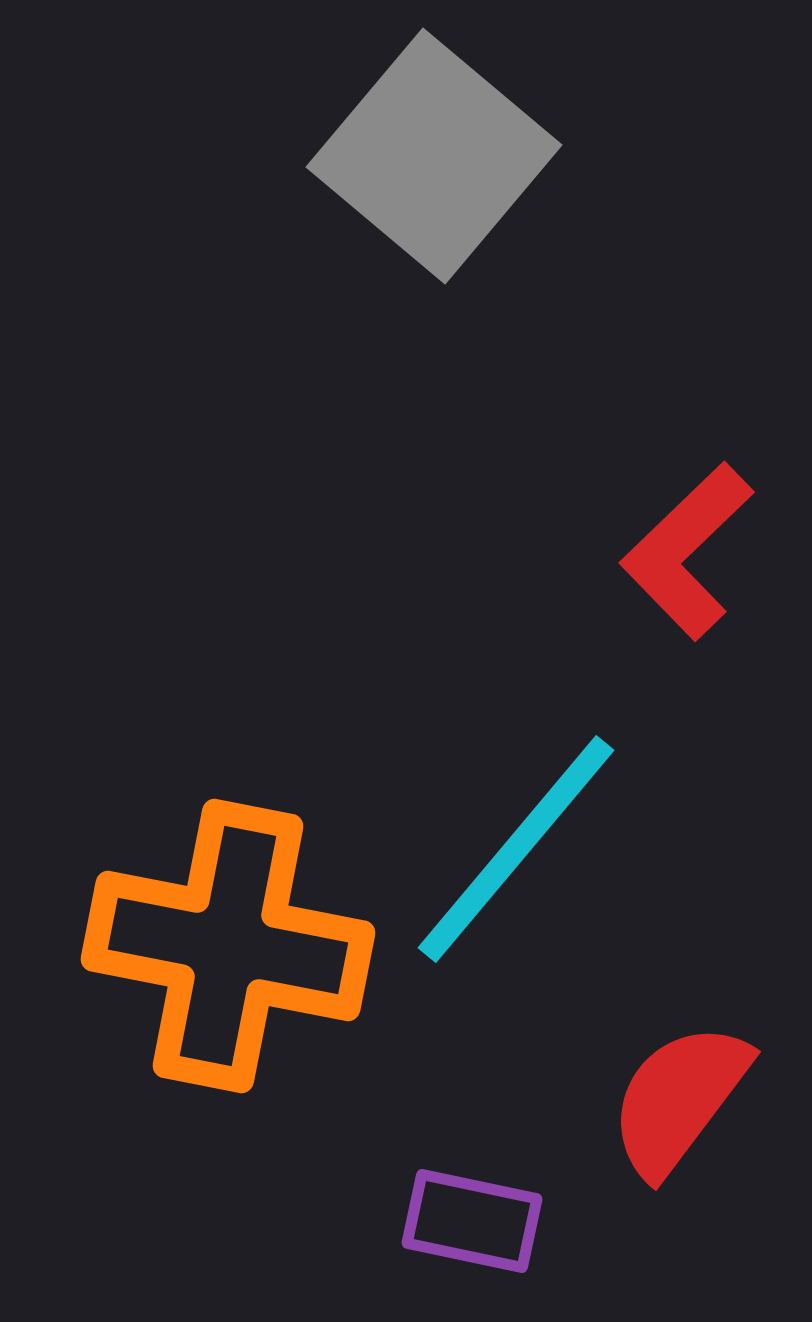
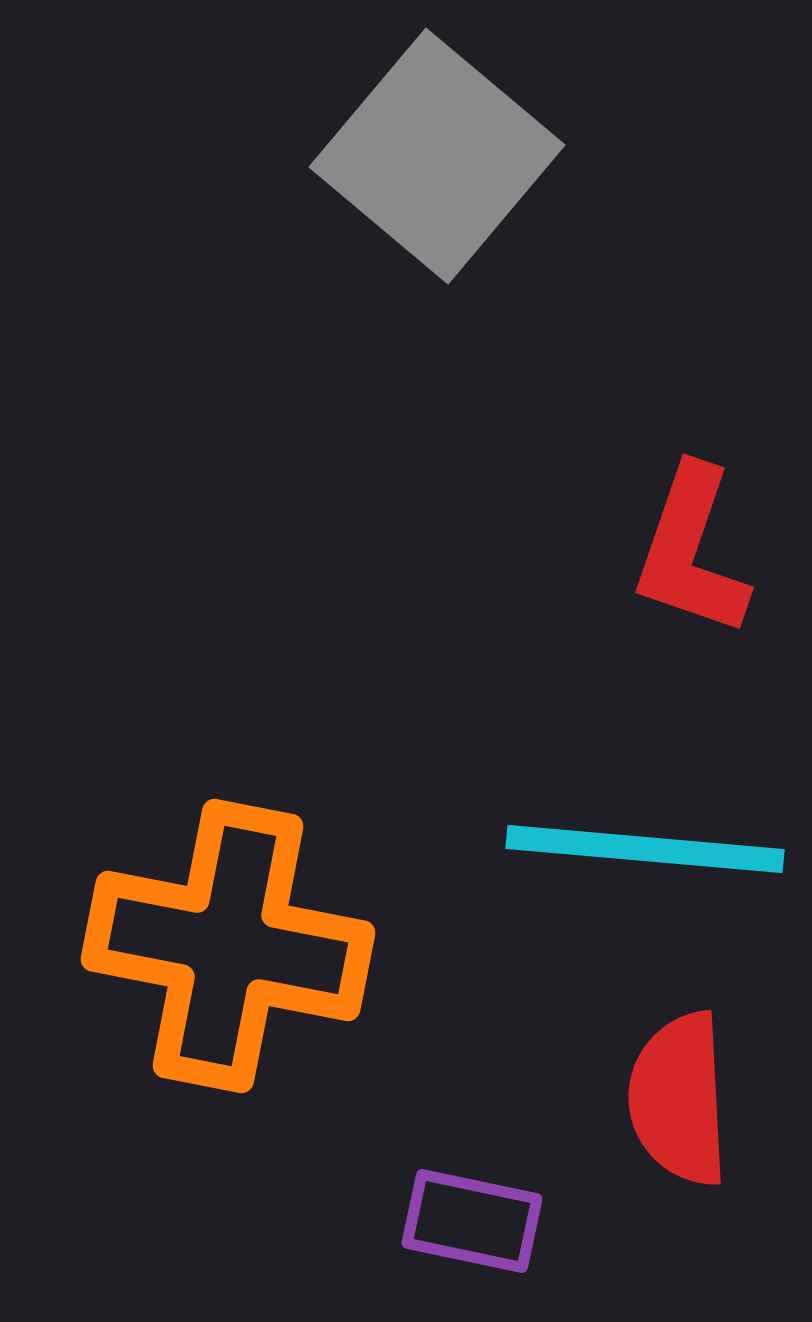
gray square: moved 3 px right
red L-shape: moved 4 px right; rotated 27 degrees counterclockwise
cyan line: moved 129 px right; rotated 55 degrees clockwise
red semicircle: rotated 40 degrees counterclockwise
